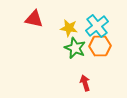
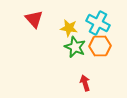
red triangle: rotated 36 degrees clockwise
cyan cross: moved 1 px right, 3 px up; rotated 25 degrees counterclockwise
green star: moved 1 px up
